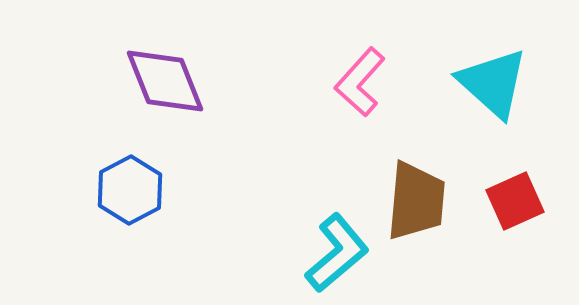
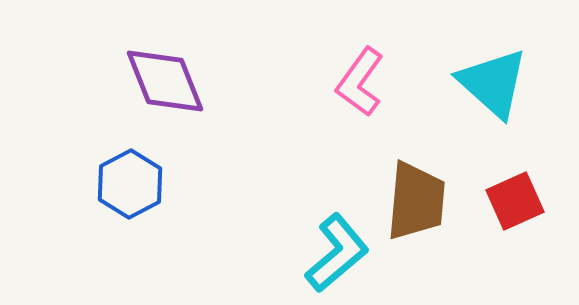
pink L-shape: rotated 6 degrees counterclockwise
blue hexagon: moved 6 px up
